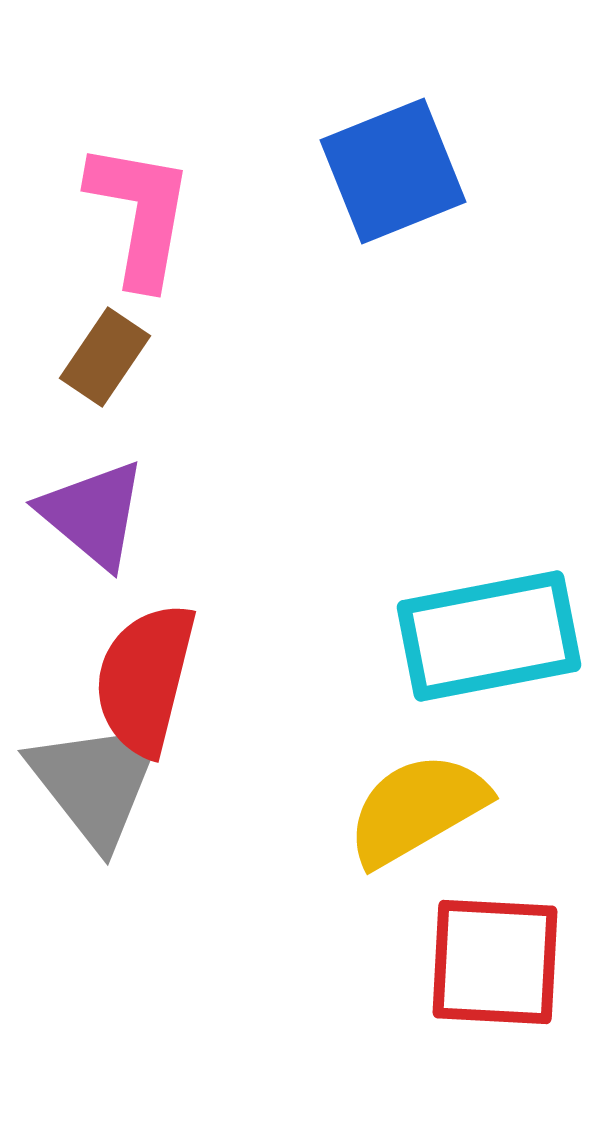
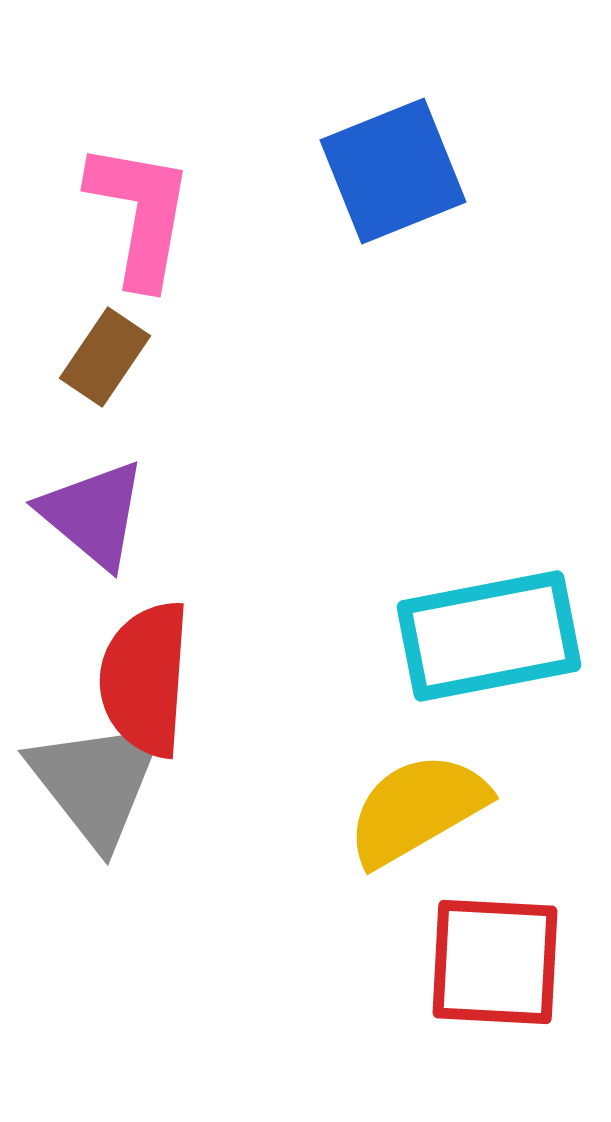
red semicircle: rotated 10 degrees counterclockwise
